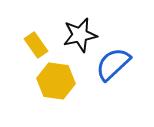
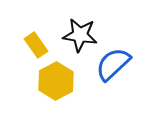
black star: rotated 20 degrees clockwise
yellow hexagon: rotated 24 degrees clockwise
